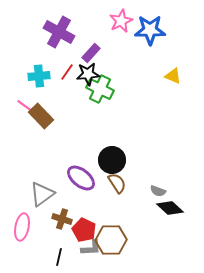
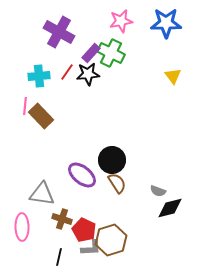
pink star: rotated 15 degrees clockwise
blue star: moved 16 px right, 7 px up
yellow triangle: rotated 30 degrees clockwise
green cross: moved 11 px right, 36 px up
pink line: rotated 60 degrees clockwise
purple ellipse: moved 1 px right, 3 px up
gray triangle: rotated 44 degrees clockwise
black diamond: rotated 56 degrees counterclockwise
pink ellipse: rotated 12 degrees counterclockwise
brown hexagon: rotated 16 degrees counterclockwise
